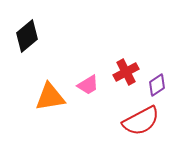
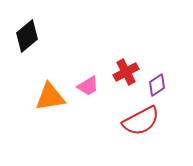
pink trapezoid: moved 1 px down
